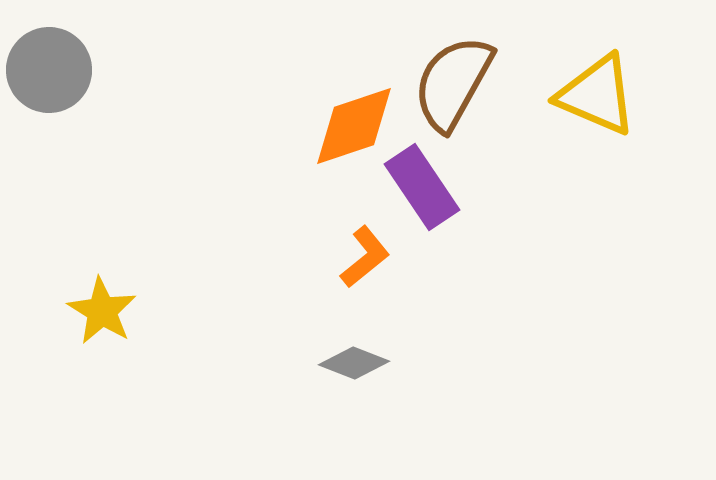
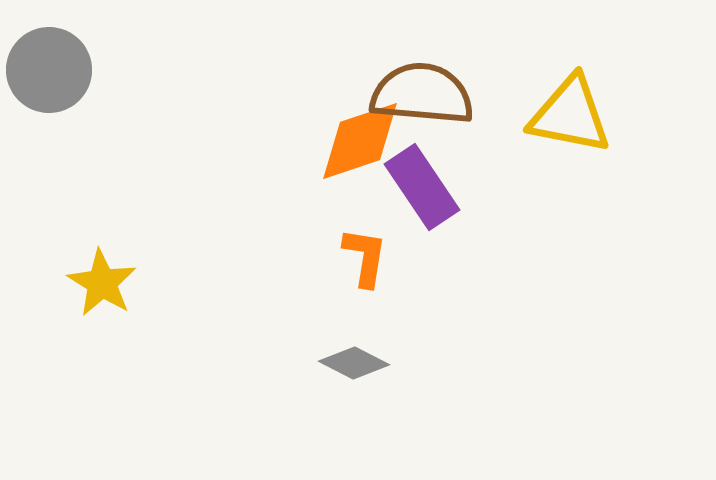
brown semicircle: moved 31 px left, 11 px down; rotated 66 degrees clockwise
yellow triangle: moved 27 px left, 20 px down; rotated 12 degrees counterclockwise
orange diamond: moved 6 px right, 15 px down
orange L-shape: rotated 42 degrees counterclockwise
yellow star: moved 28 px up
gray diamond: rotated 6 degrees clockwise
